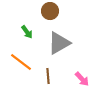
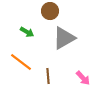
green arrow: rotated 24 degrees counterclockwise
gray triangle: moved 5 px right, 5 px up
pink arrow: moved 1 px right, 1 px up
